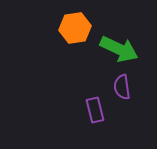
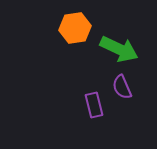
purple semicircle: rotated 15 degrees counterclockwise
purple rectangle: moved 1 px left, 5 px up
